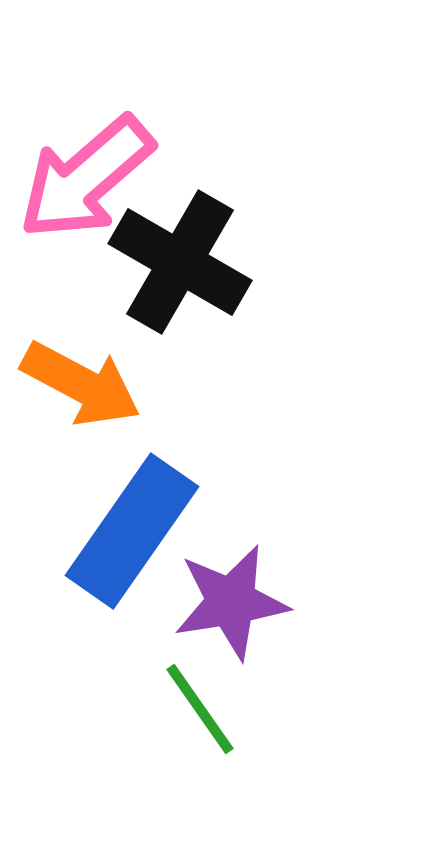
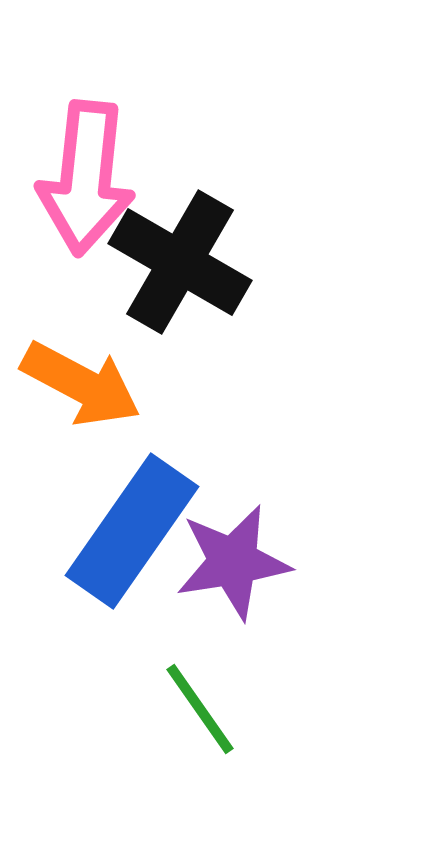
pink arrow: rotated 43 degrees counterclockwise
purple star: moved 2 px right, 40 px up
